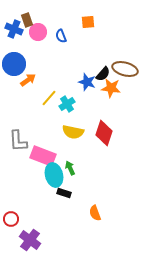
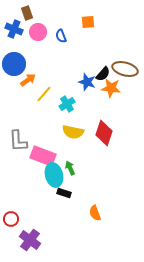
brown rectangle: moved 7 px up
yellow line: moved 5 px left, 4 px up
